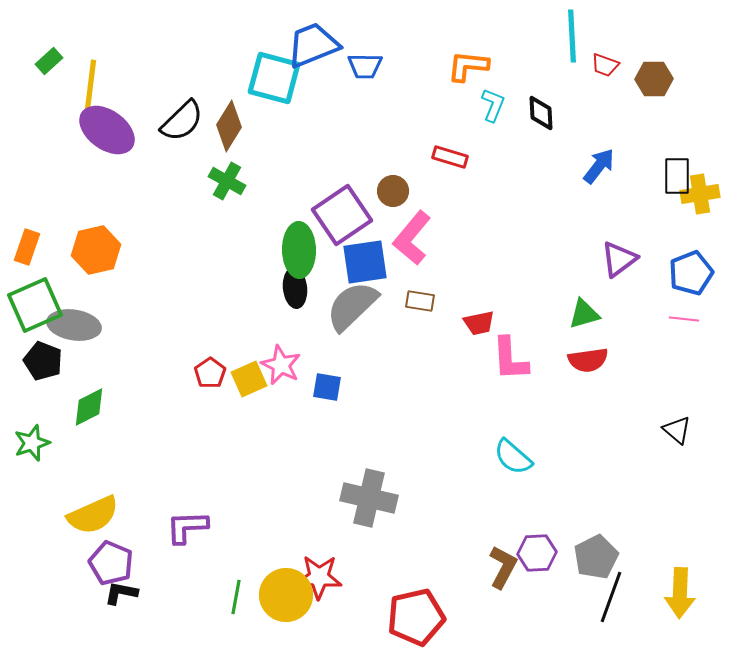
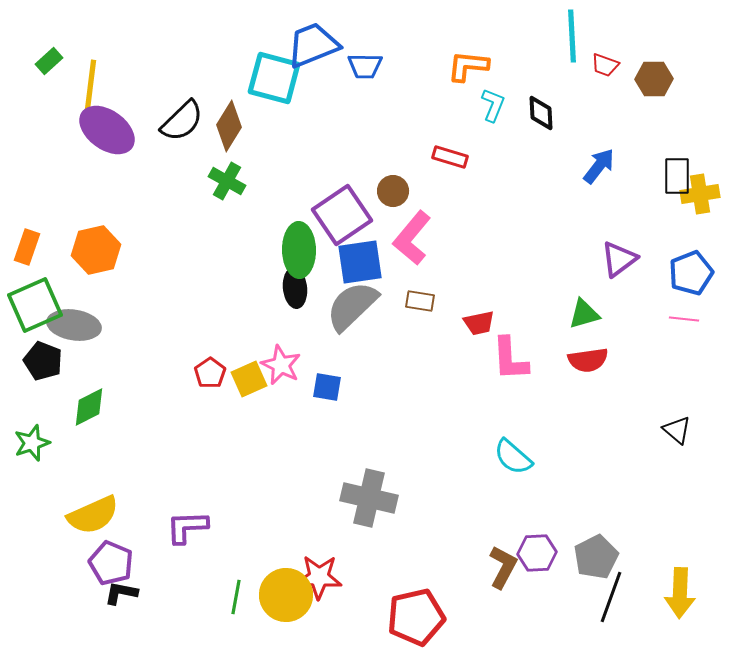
blue square at (365, 262): moved 5 px left
